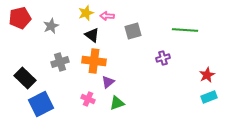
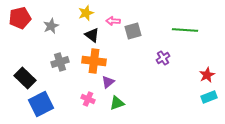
pink arrow: moved 6 px right, 5 px down
purple cross: rotated 16 degrees counterclockwise
